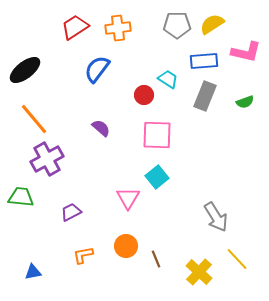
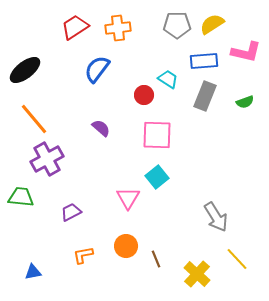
yellow cross: moved 2 px left, 2 px down
